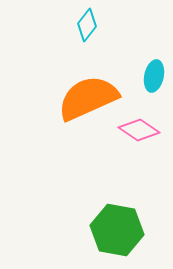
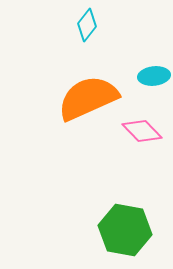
cyan ellipse: rotated 72 degrees clockwise
pink diamond: moved 3 px right, 1 px down; rotated 12 degrees clockwise
green hexagon: moved 8 px right
